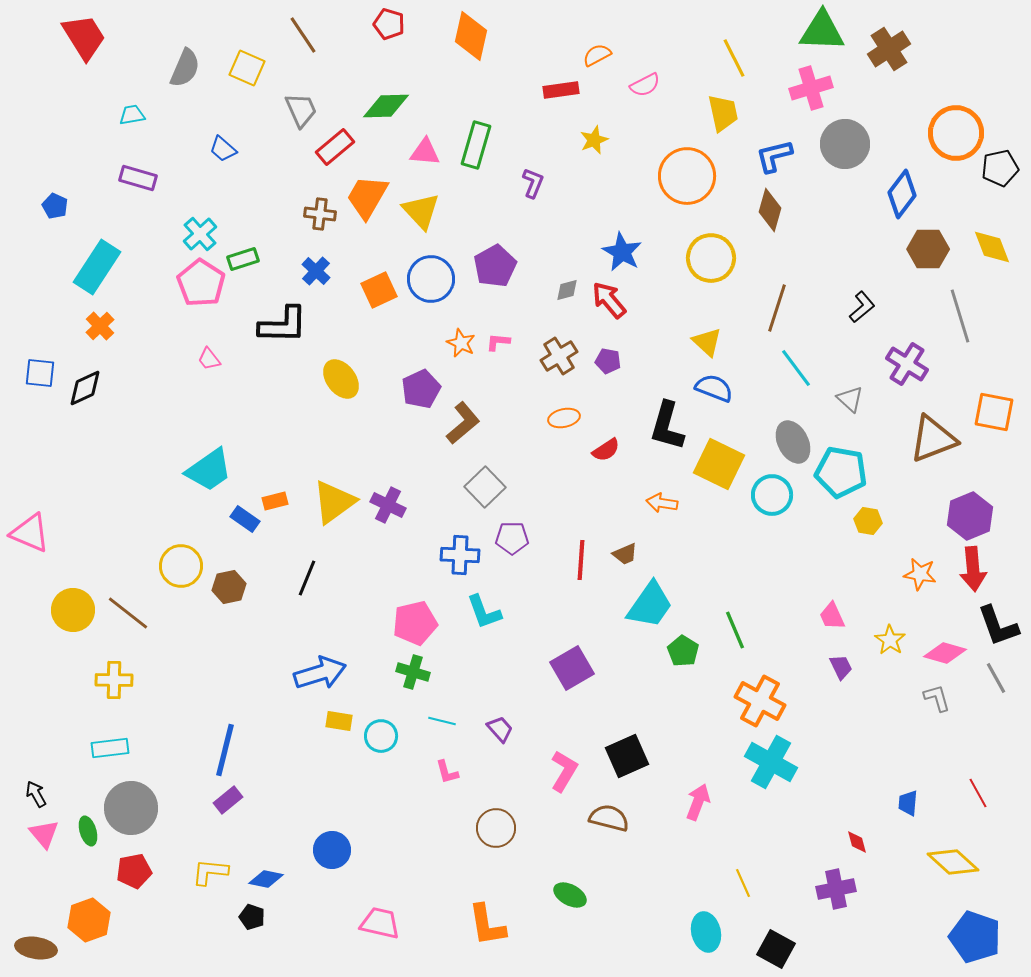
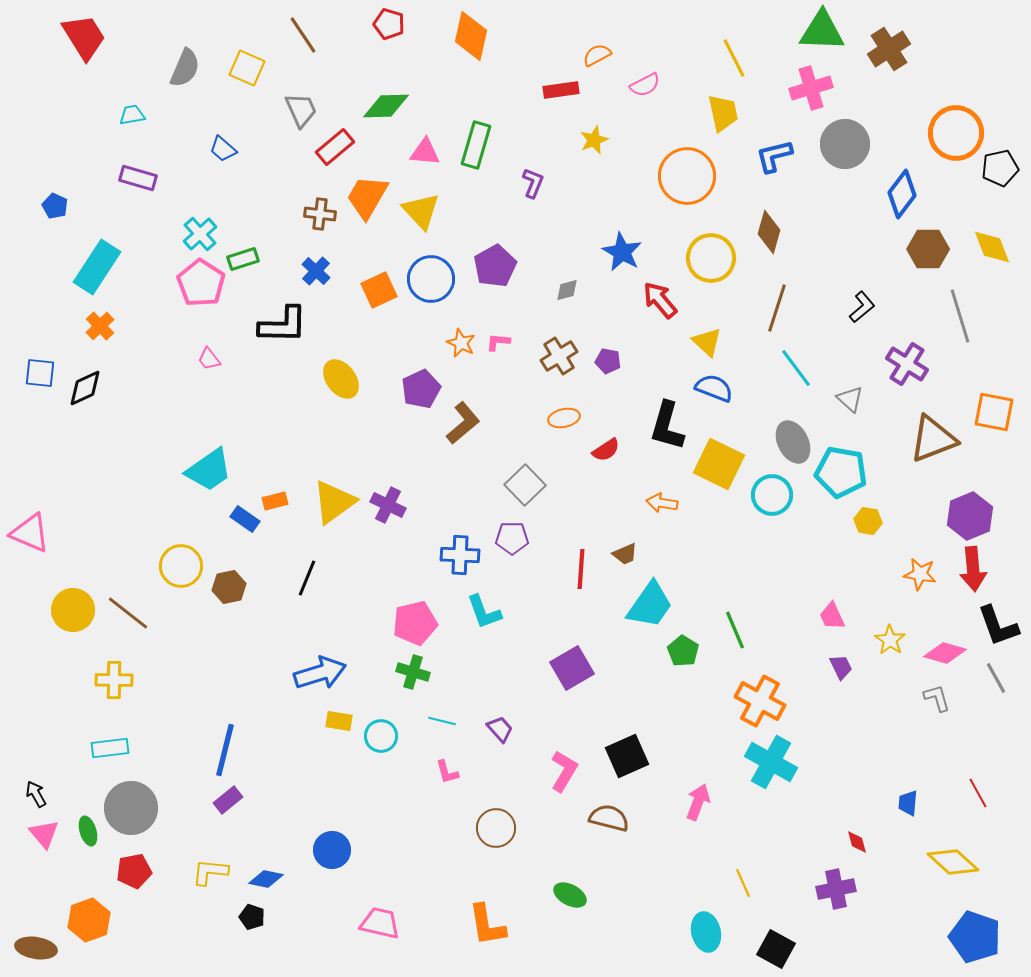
brown diamond at (770, 210): moved 1 px left, 22 px down
red arrow at (609, 300): moved 51 px right
gray square at (485, 487): moved 40 px right, 2 px up
red line at (581, 560): moved 9 px down
